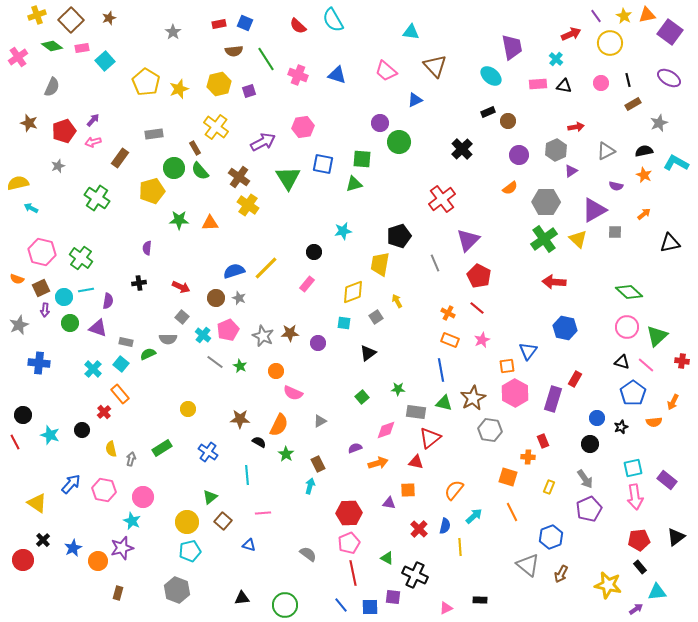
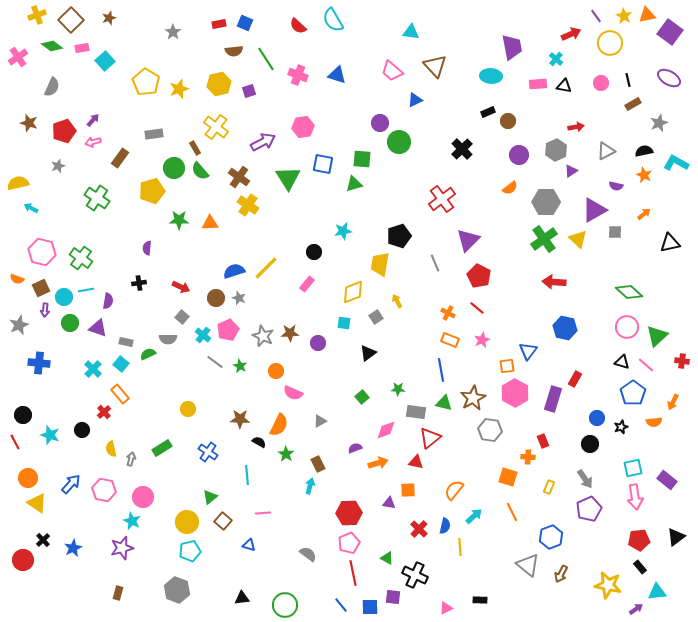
pink trapezoid at (386, 71): moved 6 px right
cyan ellipse at (491, 76): rotated 35 degrees counterclockwise
orange circle at (98, 561): moved 70 px left, 83 px up
